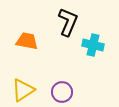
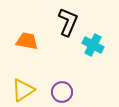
cyan cross: rotated 15 degrees clockwise
